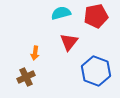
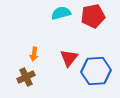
red pentagon: moved 3 px left
red triangle: moved 16 px down
orange arrow: moved 1 px left, 1 px down
blue hexagon: rotated 24 degrees counterclockwise
